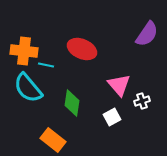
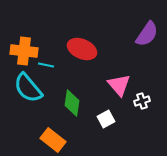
white square: moved 6 px left, 2 px down
